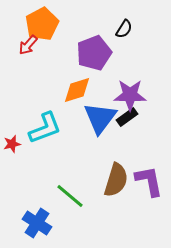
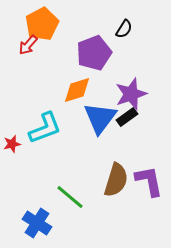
purple star: moved 1 px right, 1 px up; rotated 20 degrees counterclockwise
green line: moved 1 px down
